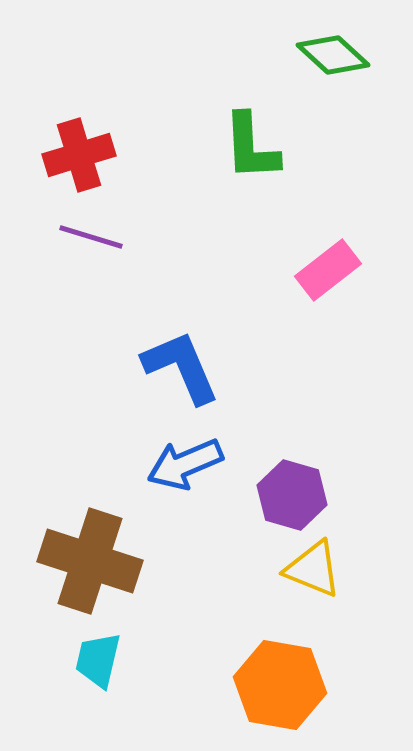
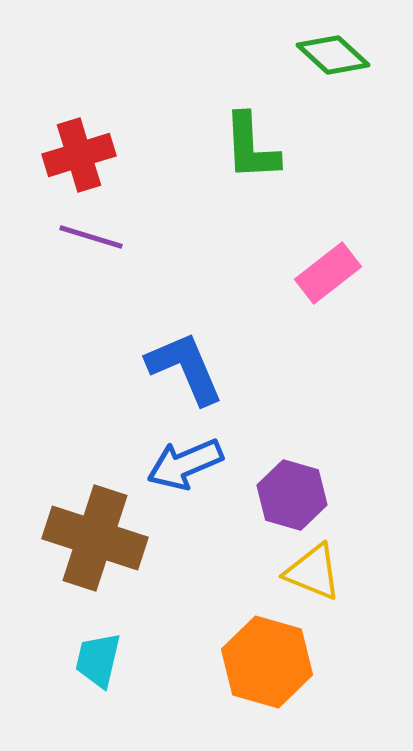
pink rectangle: moved 3 px down
blue L-shape: moved 4 px right, 1 px down
brown cross: moved 5 px right, 23 px up
yellow triangle: moved 3 px down
orange hexagon: moved 13 px left, 23 px up; rotated 6 degrees clockwise
